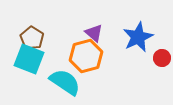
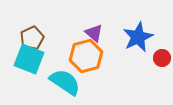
brown pentagon: rotated 15 degrees clockwise
